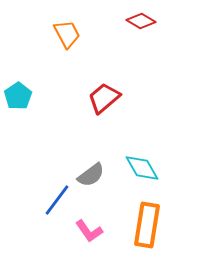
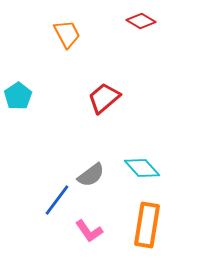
cyan diamond: rotated 12 degrees counterclockwise
